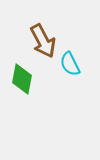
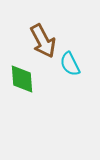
green diamond: rotated 16 degrees counterclockwise
